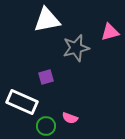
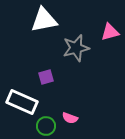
white triangle: moved 3 px left
